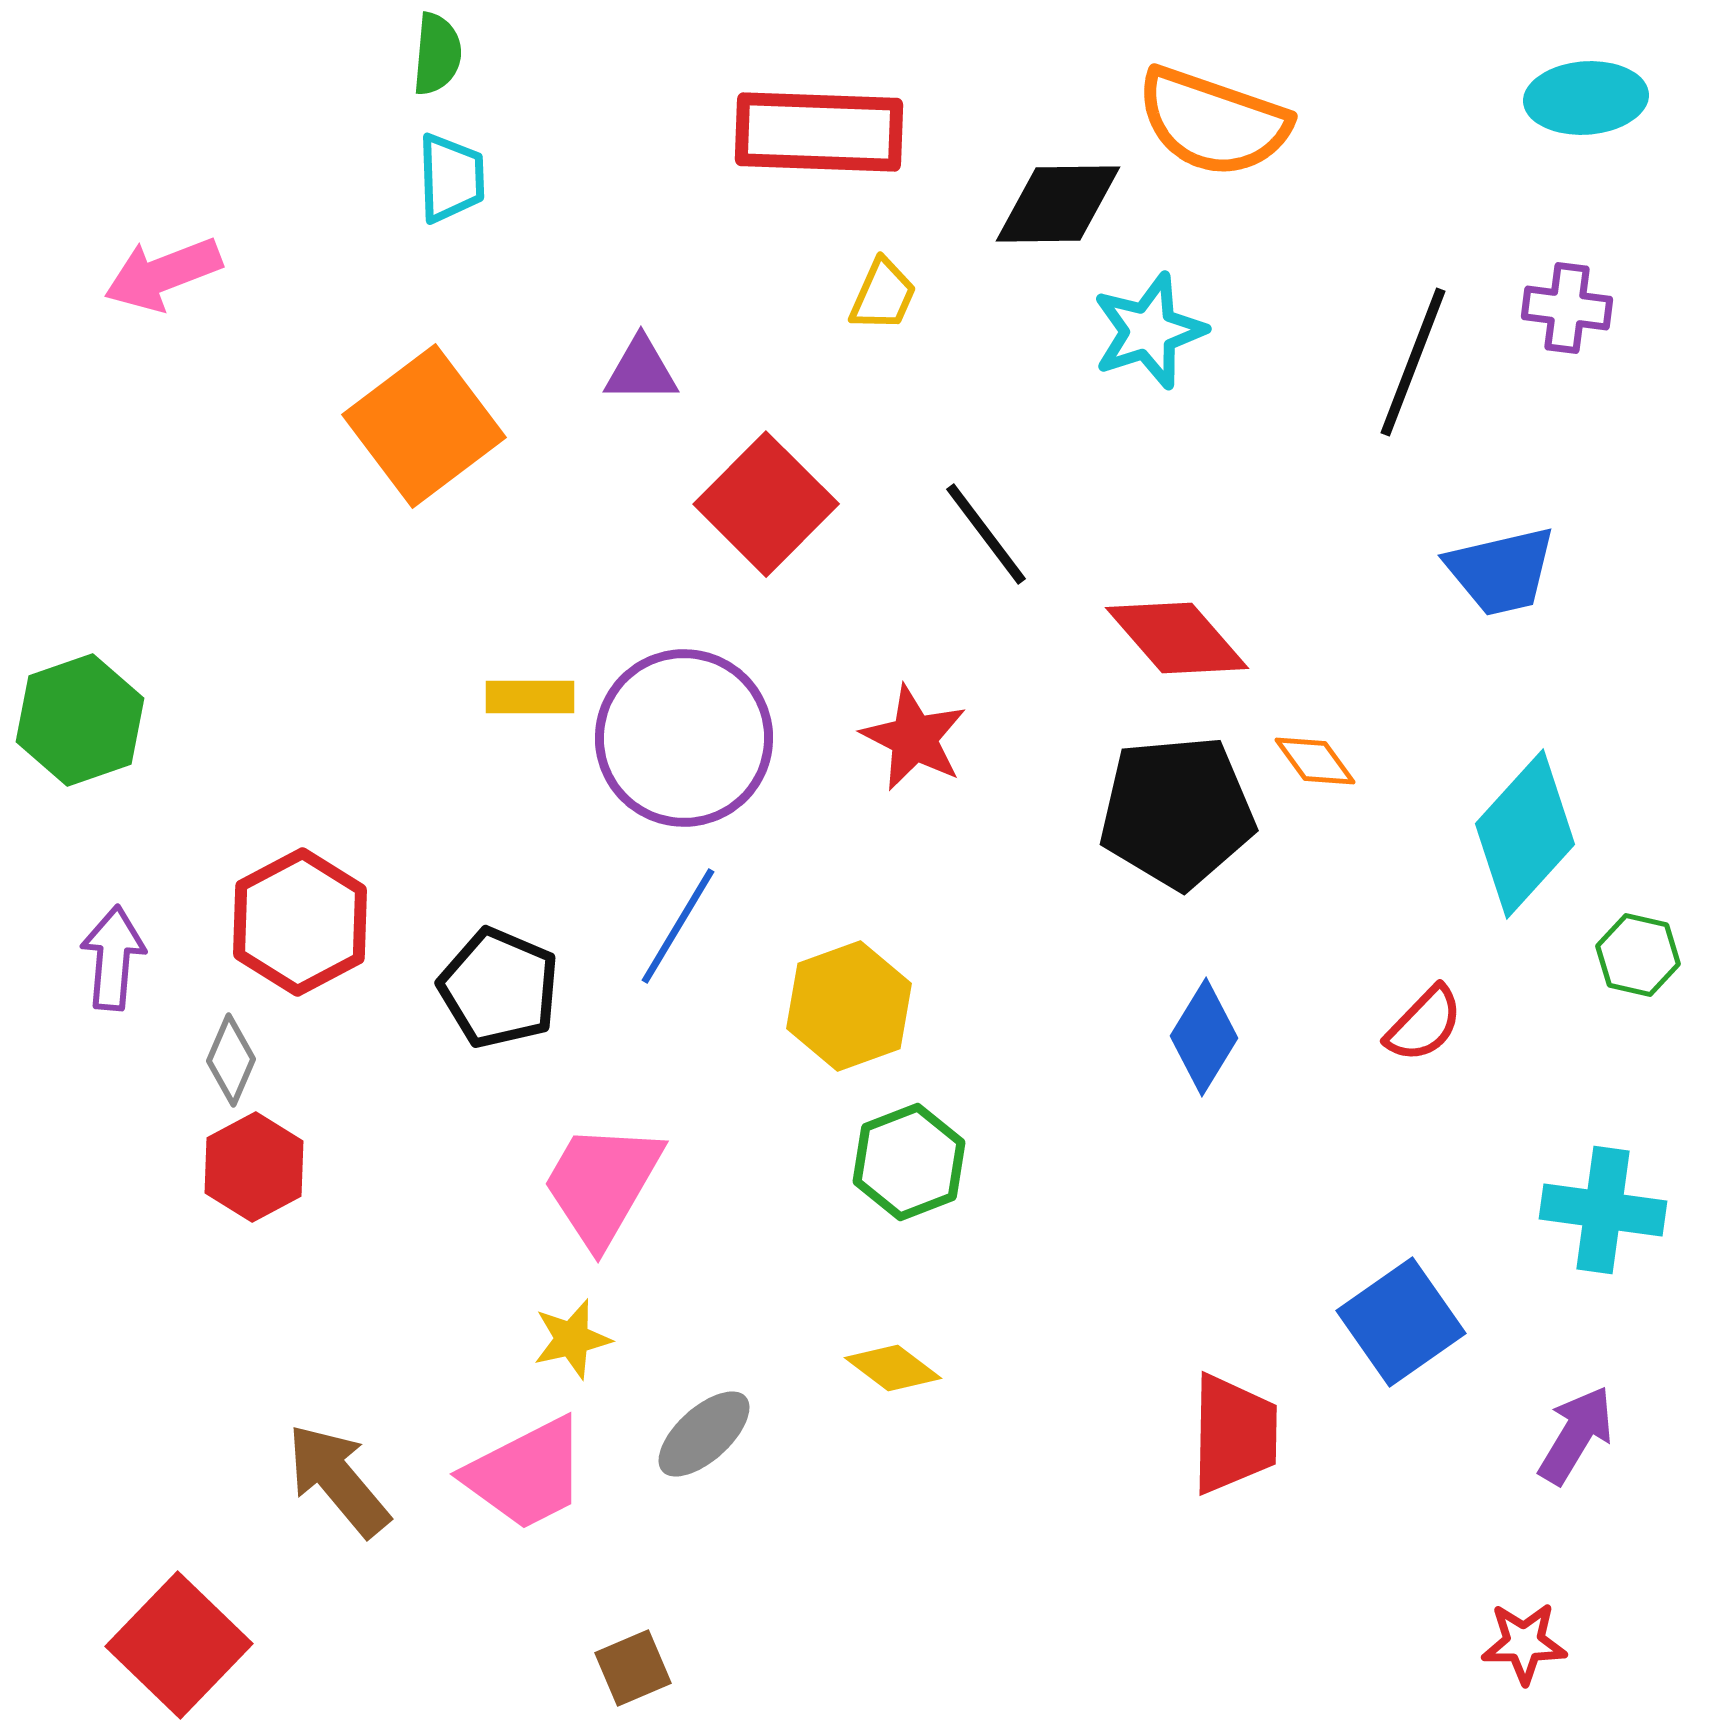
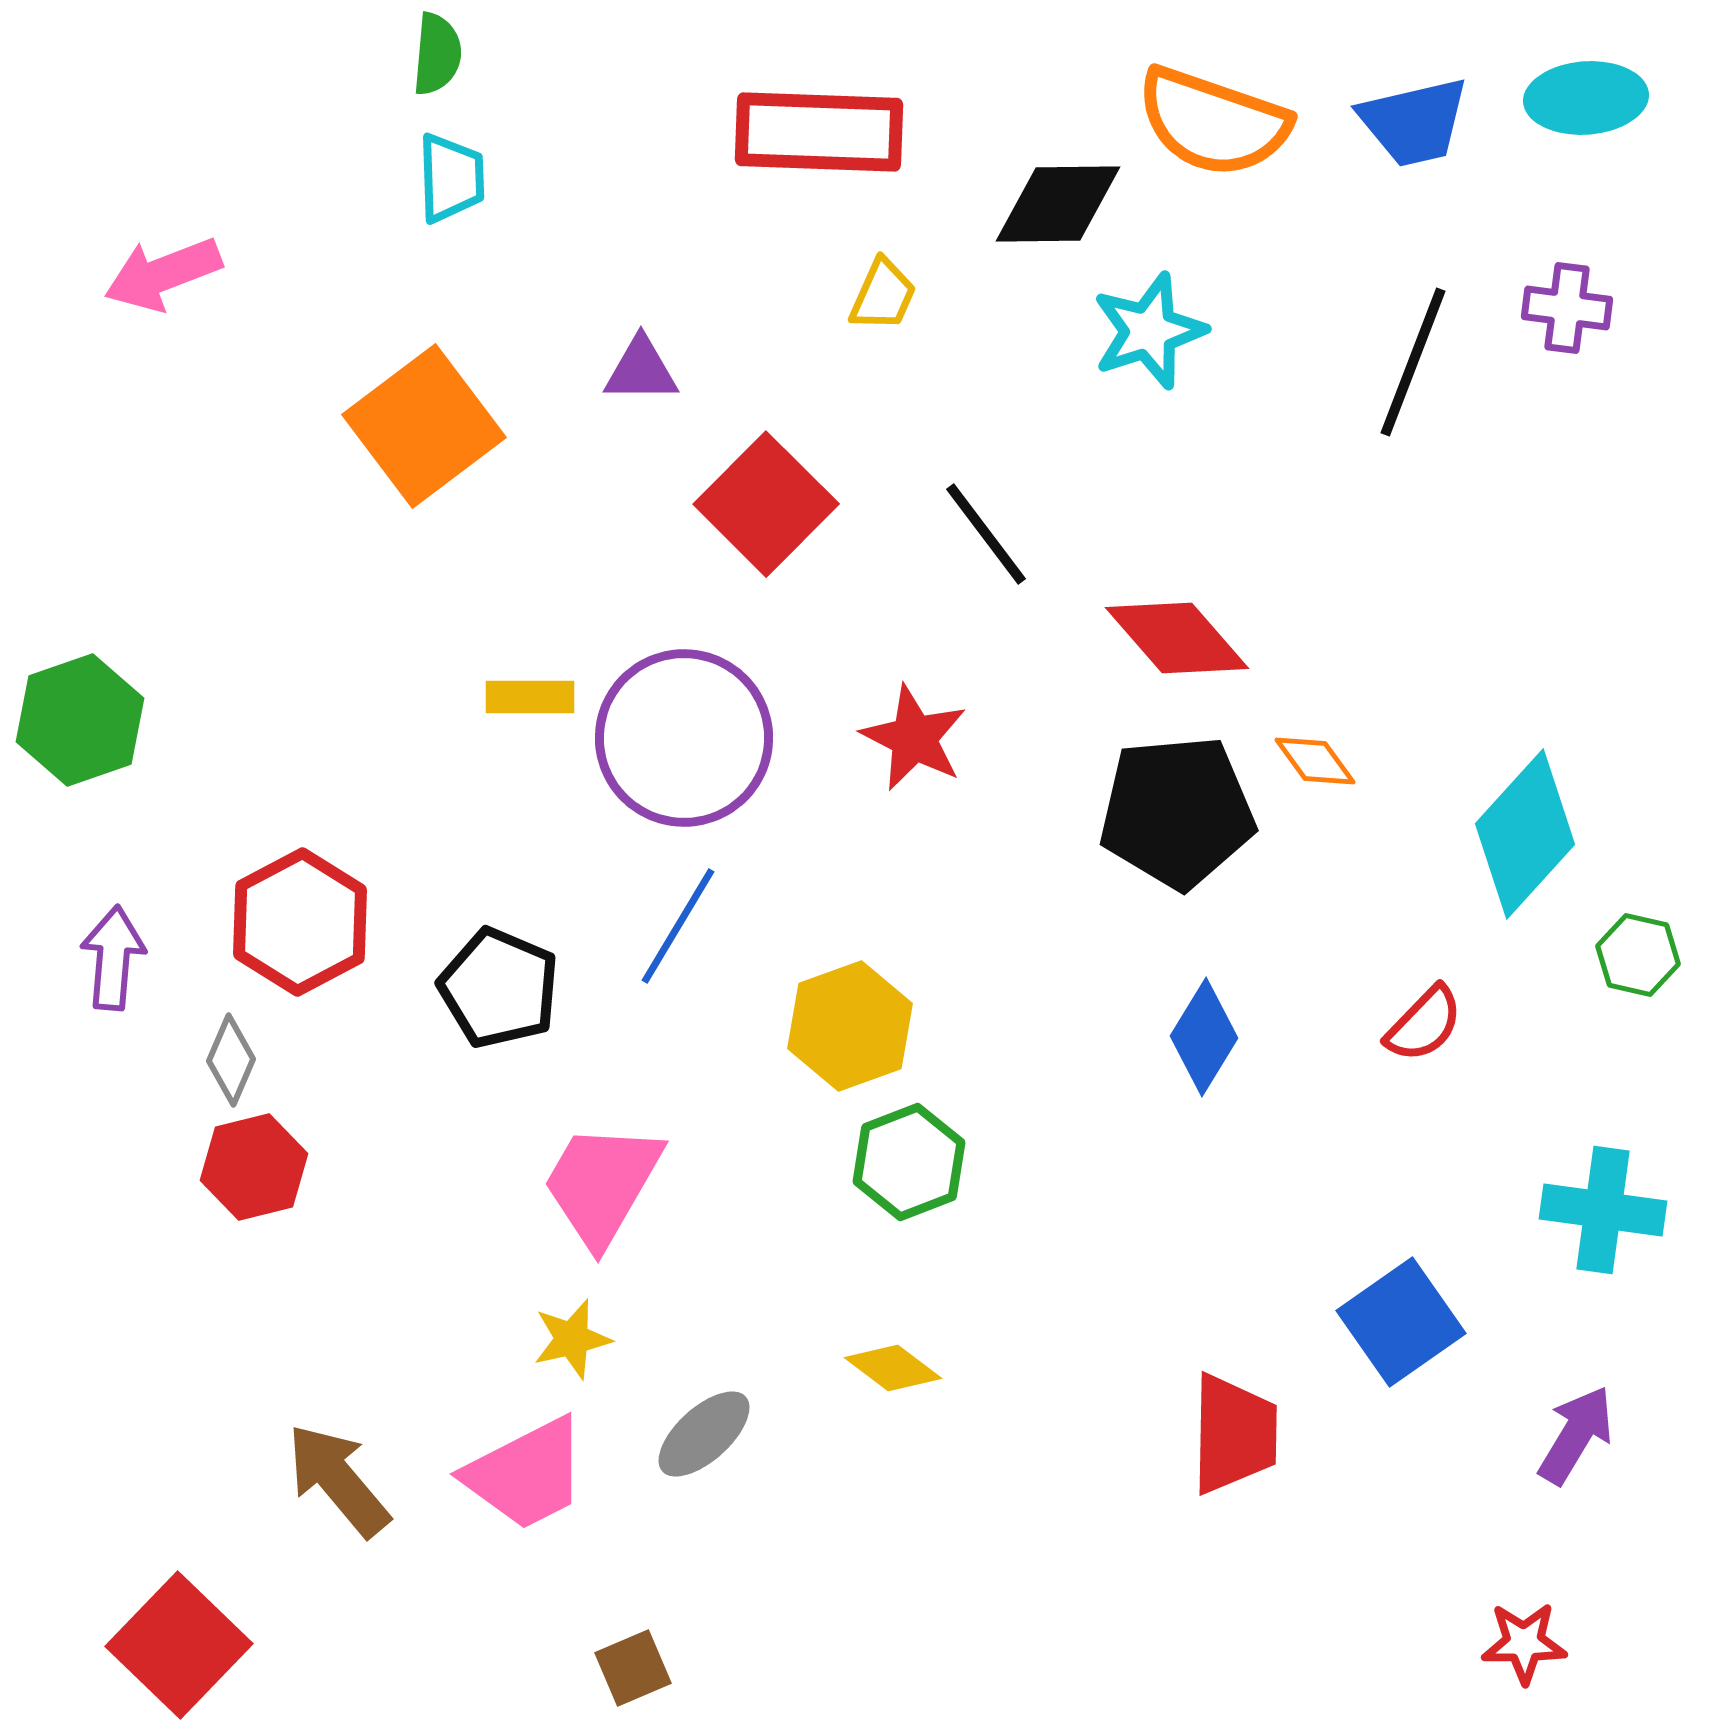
blue trapezoid at (1501, 571): moved 87 px left, 449 px up
yellow hexagon at (849, 1006): moved 1 px right, 20 px down
red hexagon at (254, 1167): rotated 14 degrees clockwise
